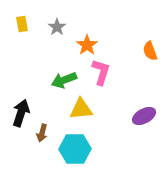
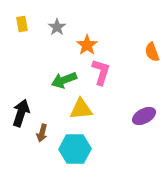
orange semicircle: moved 2 px right, 1 px down
